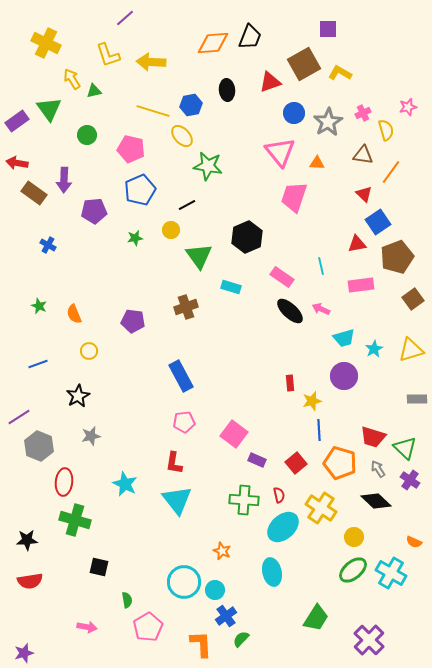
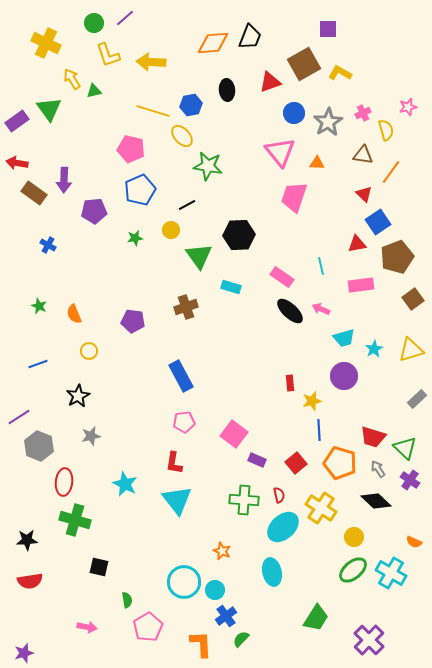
green circle at (87, 135): moved 7 px right, 112 px up
black hexagon at (247, 237): moved 8 px left, 2 px up; rotated 20 degrees clockwise
gray rectangle at (417, 399): rotated 42 degrees counterclockwise
